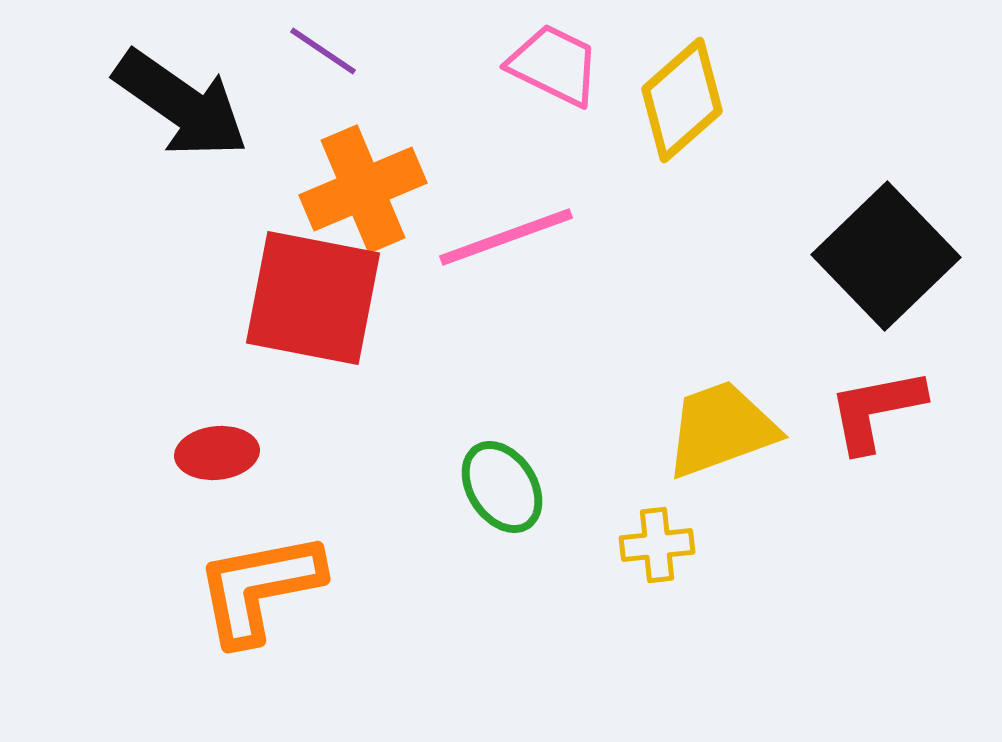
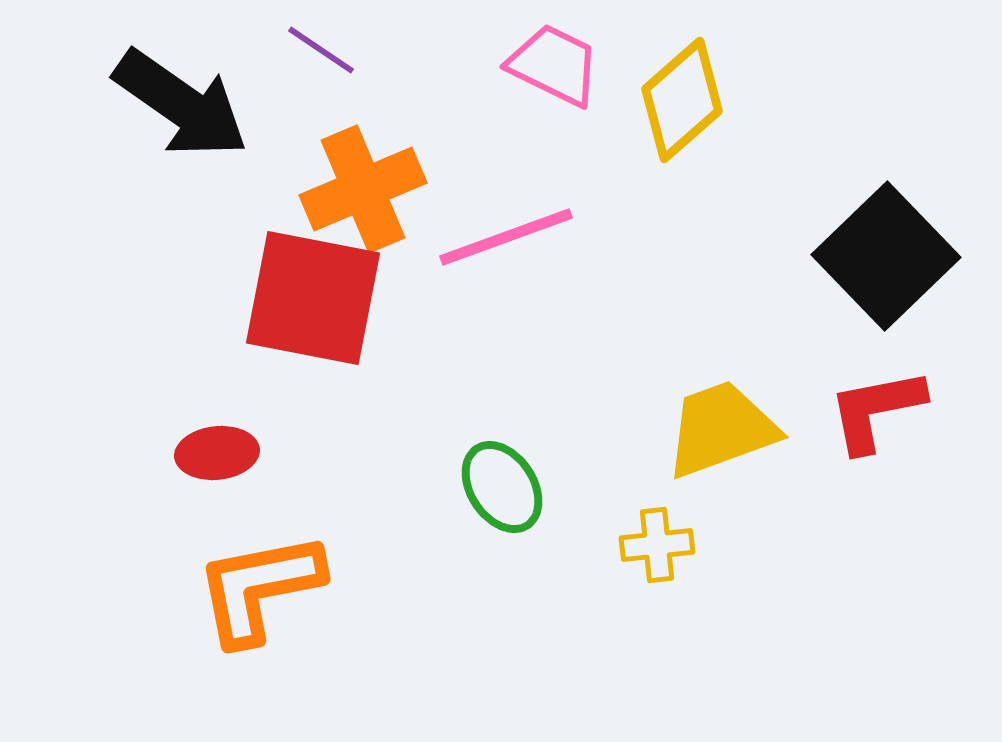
purple line: moved 2 px left, 1 px up
